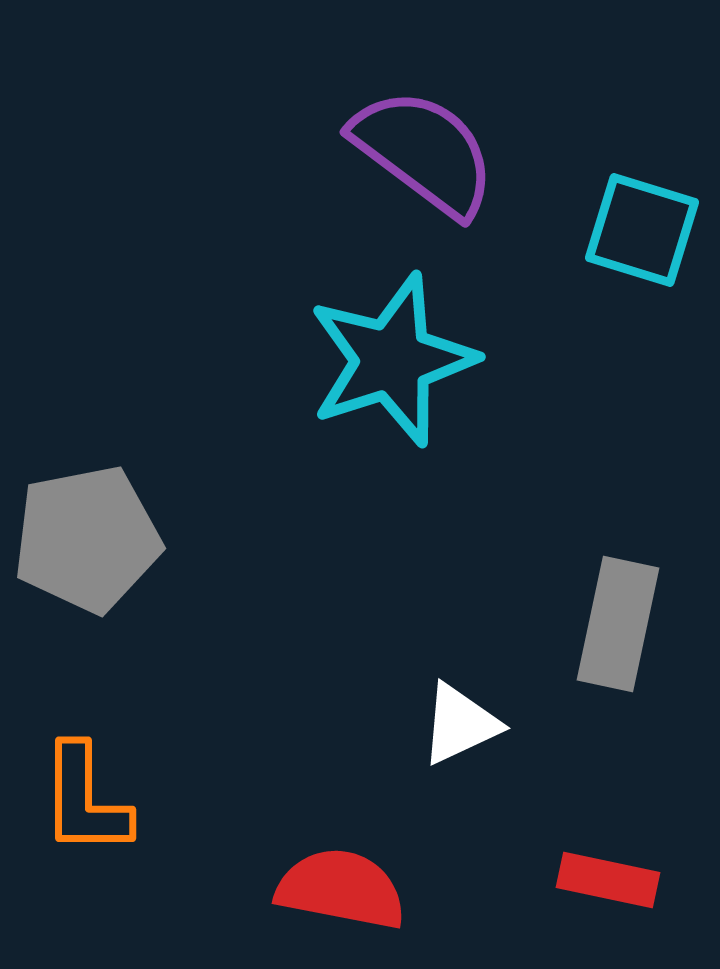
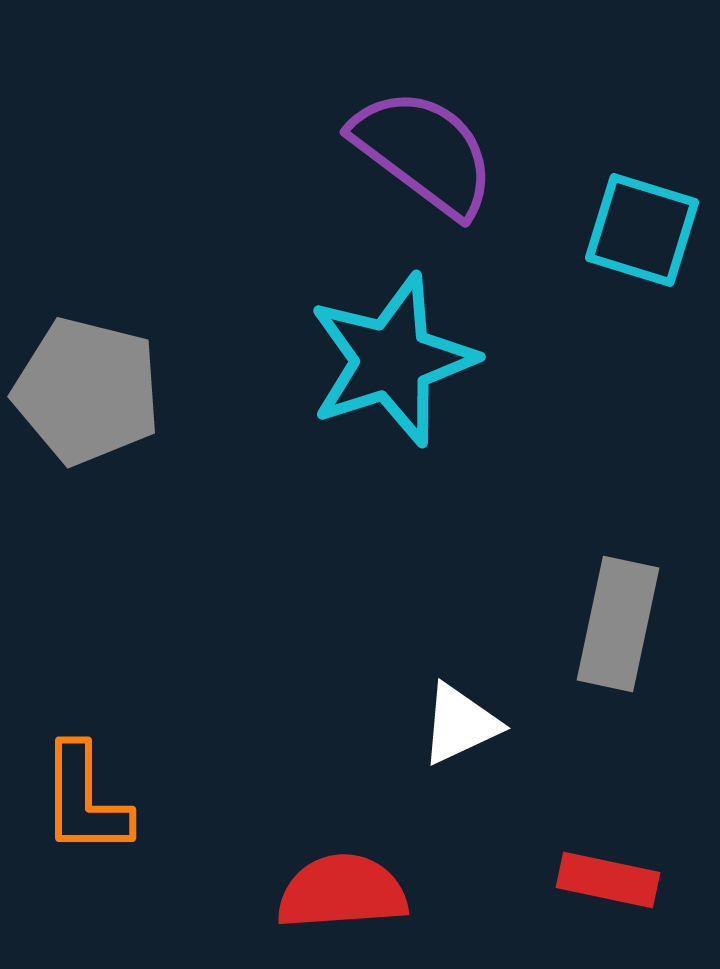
gray pentagon: moved 148 px up; rotated 25 degrees clockwise
red semicircle: moved 1 px right, 3 px down; rotated 15 degrees counterclockwise
